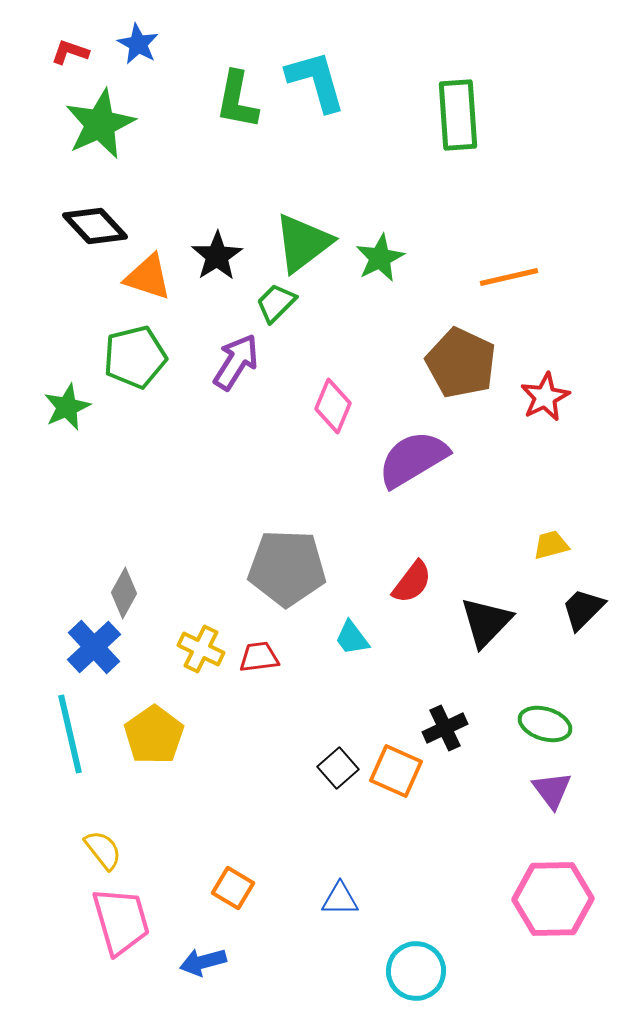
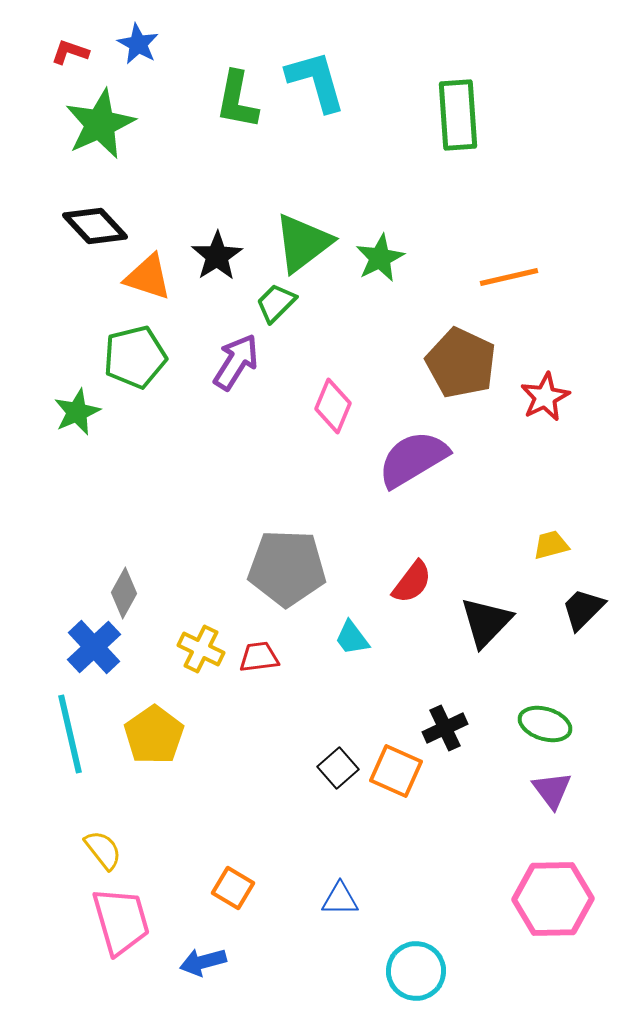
green star at (67, 407): moved 10 px right, 5 px down
